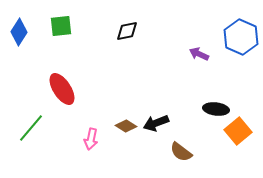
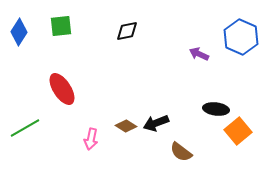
green line: moved 6 px left; rotated 20 degrees clockwise
